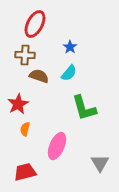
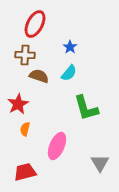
green L-shape: moved 2 px right
